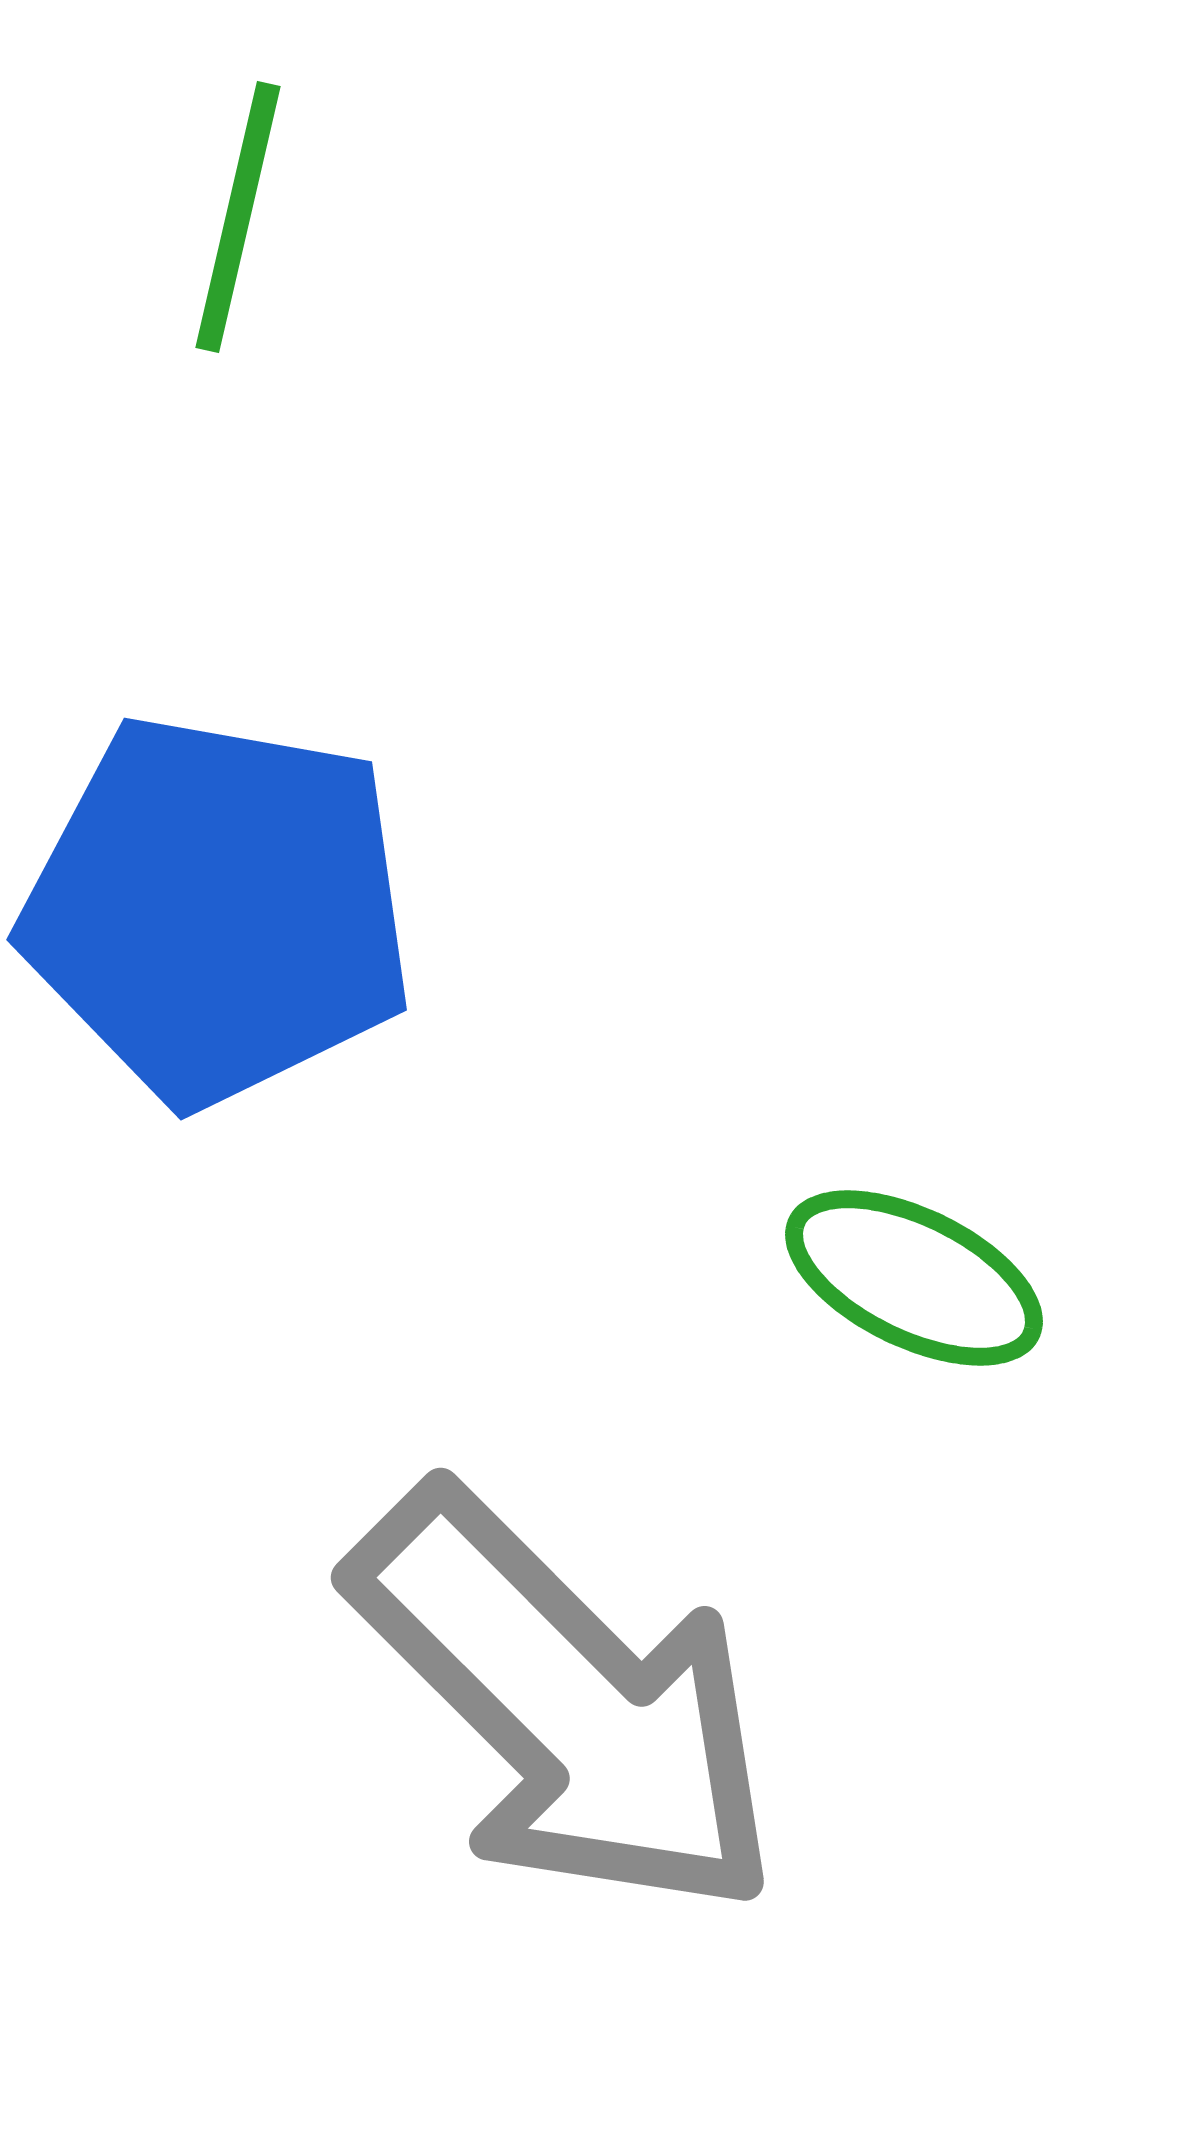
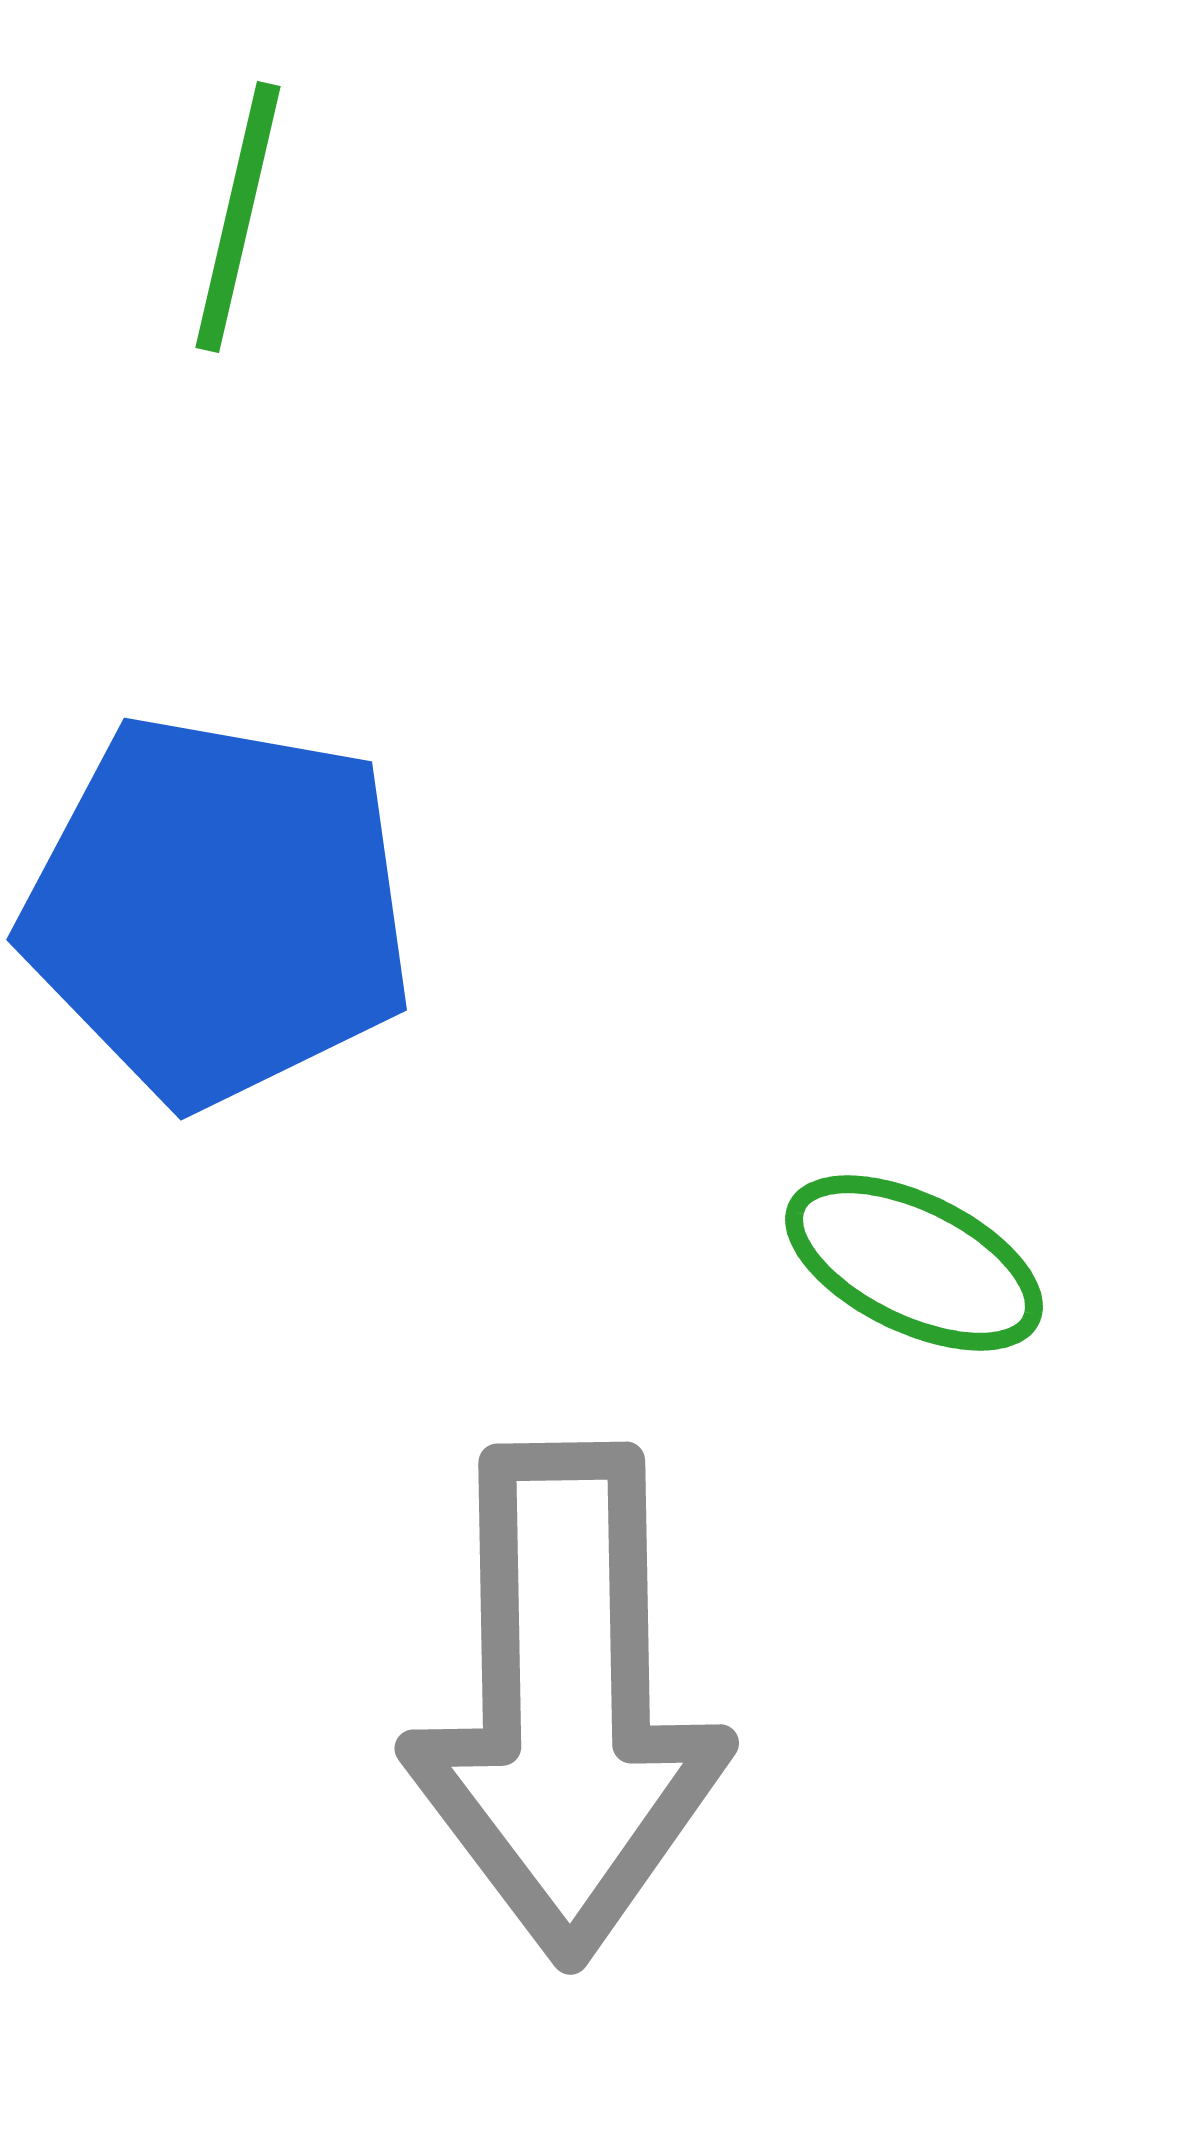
green ellipse: moved 15 px up
gray arrow: rotated 44 degrees clockwise
